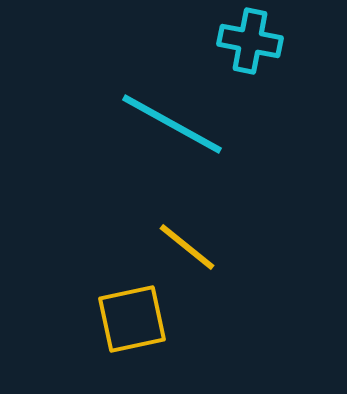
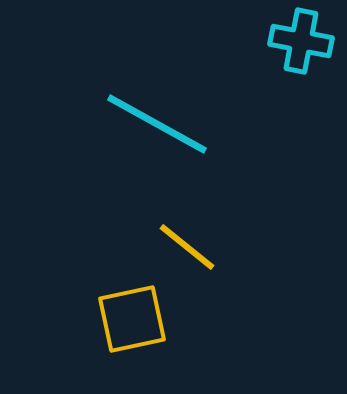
cyan cross: moved 51 px right
cyan line: moved 15 px left
